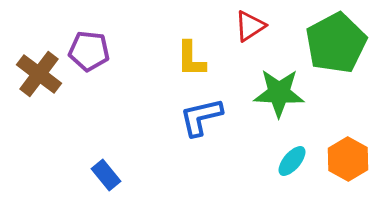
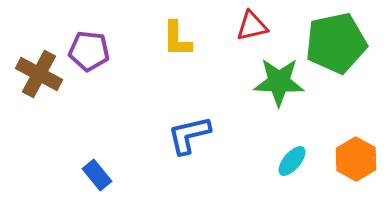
red triangle: moved 2 px right; rotated 20 degrees clockwise
green pentagon: rotated 16 degrees clockwise
yellow L-shape: moved 14 px left, 20 px up
brown cross: rotated 9 degrees counterclockwise
green star: moved 11 px up
blue L-shape: moved 12 px left, 18 px down
orange hexagon: moved 8 px right
blue rectangle: moved 9 px left
